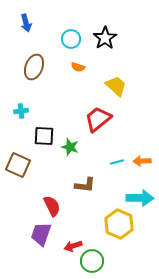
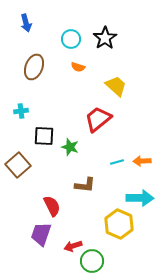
brown square: rotated 25 degrees clockwise
